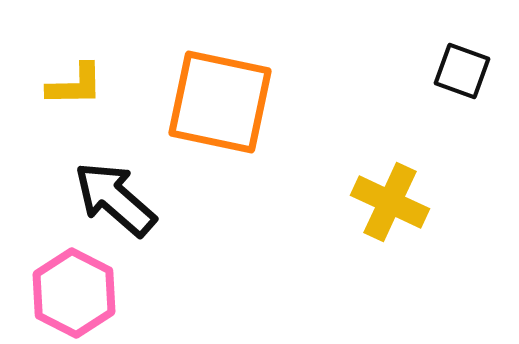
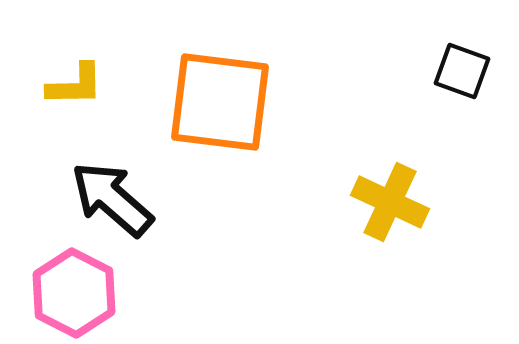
orange square: rotated 5 degrees counterclockwise
black arrow: moved 3 px left
